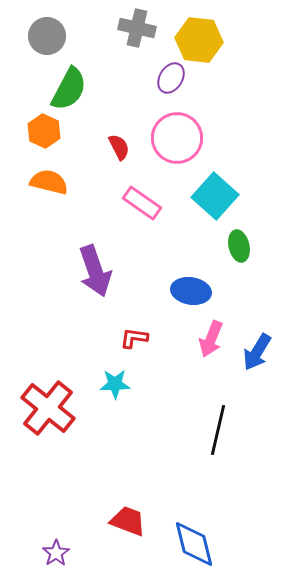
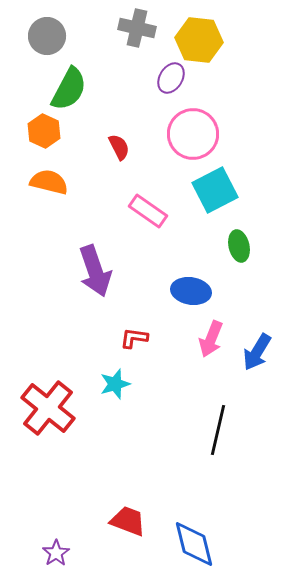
pink circle: moved 16 px right, 4 px up
cyan square: moved 6 px up; rotated 21 degrees clockwise
pink rectangle: moved 6 px right, 8 px down
cyan star: rotated 16 degrees counterclockwise
